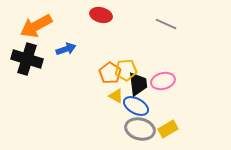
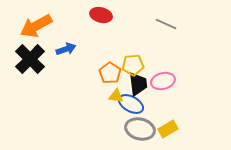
black cross: moved 3 px right; rotated 28 degrees clockwise
yellow pentagon: moved 7 px right, 5 px up
yellow triangle: rotated 21 degrees counterclockwise
blue ellipse: moved 5 px left, 2 px up
